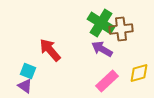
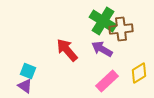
green cross: moved 2 px right, 2 px up
red arrow: moved 17 px right
yellow diamond: rotated 15 degrees counterclockwise
